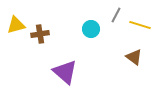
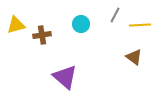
gray line: moved 1 px left
yellow line: rotated 20 degrees counterclockwise
cyan circle: moved 10 px left, 5 px up
brown cross: moved 2 px right, 1 px down
purple triangle: moved 5 px down
